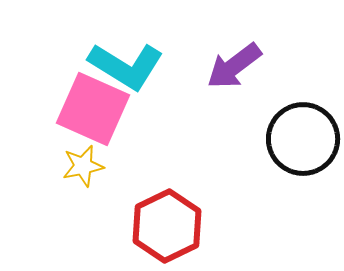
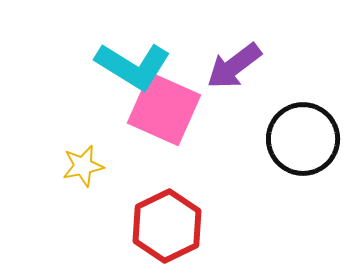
cyan L-shape: moved 7 px right
pink square: moved 71 px right
